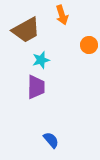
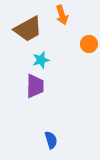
brown trapezoid: moved 2 px right, 1 px up
orange circle: moved 1 px up
purple trapezoid: moved 1 px left, 1 px up
blue semicircle: rotated 24 degrees clockwise
